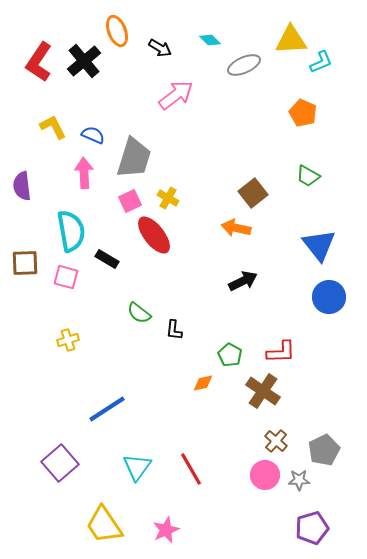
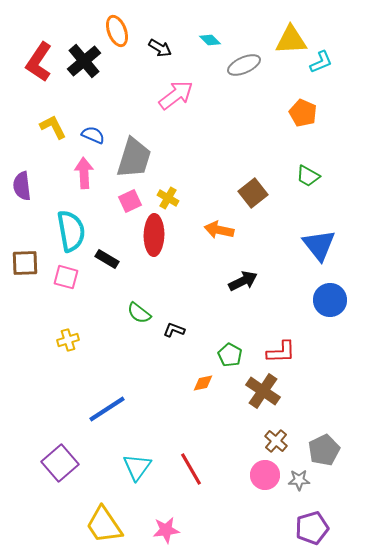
orange arrow at (236, 228): moved 17 px left, 2 px down
red ellipse at (154, 235): rotated 39 degrees clockwise
blue circle at (329, 297): moved 1 px right, 3 px down
black L-shape at (174, 330): rotated 105 degrees clockwise
pink star at (166, 530): rotated 16 degrees clockwise
